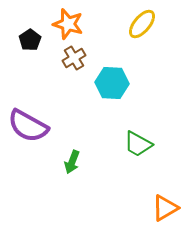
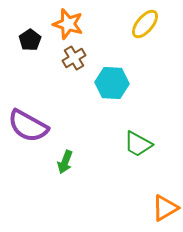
yellow ellipse: moved 3 px right
green arrow: moved 7 px left
